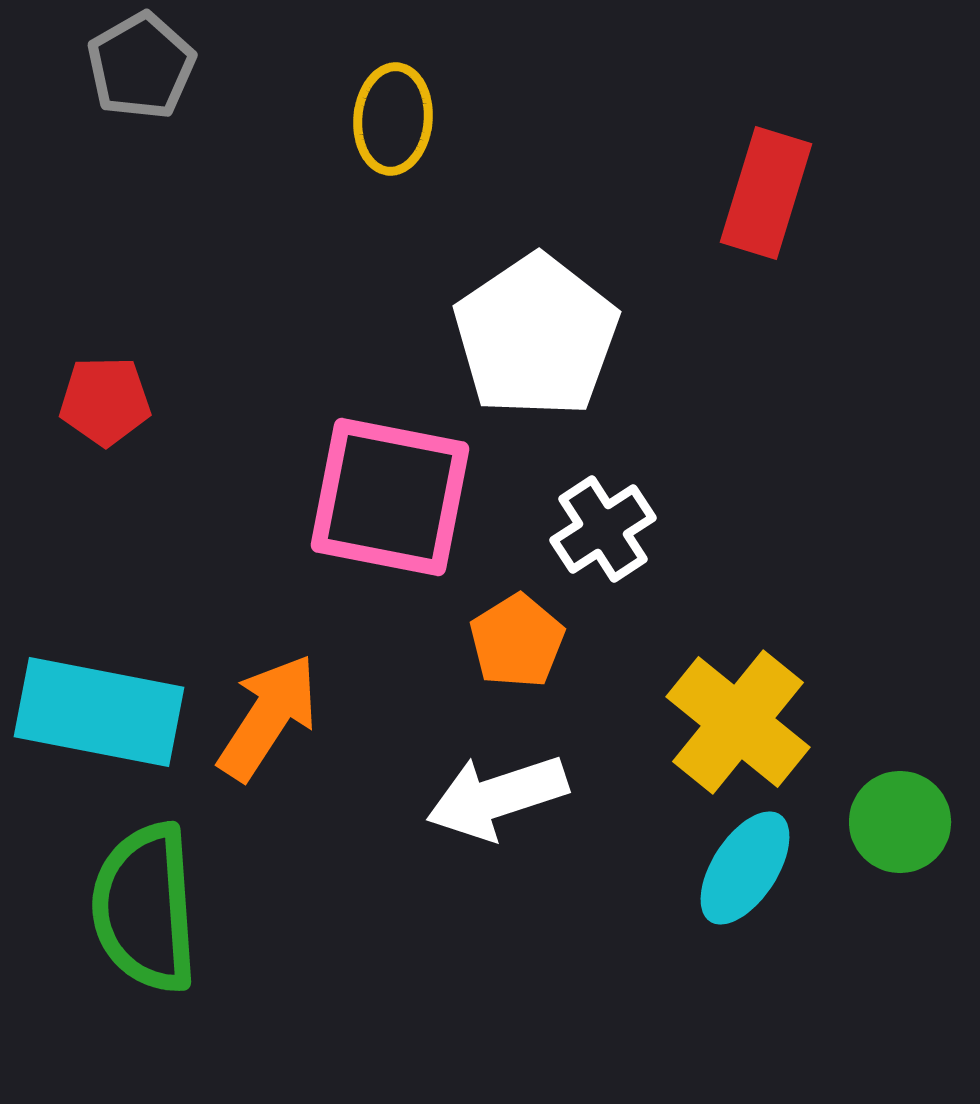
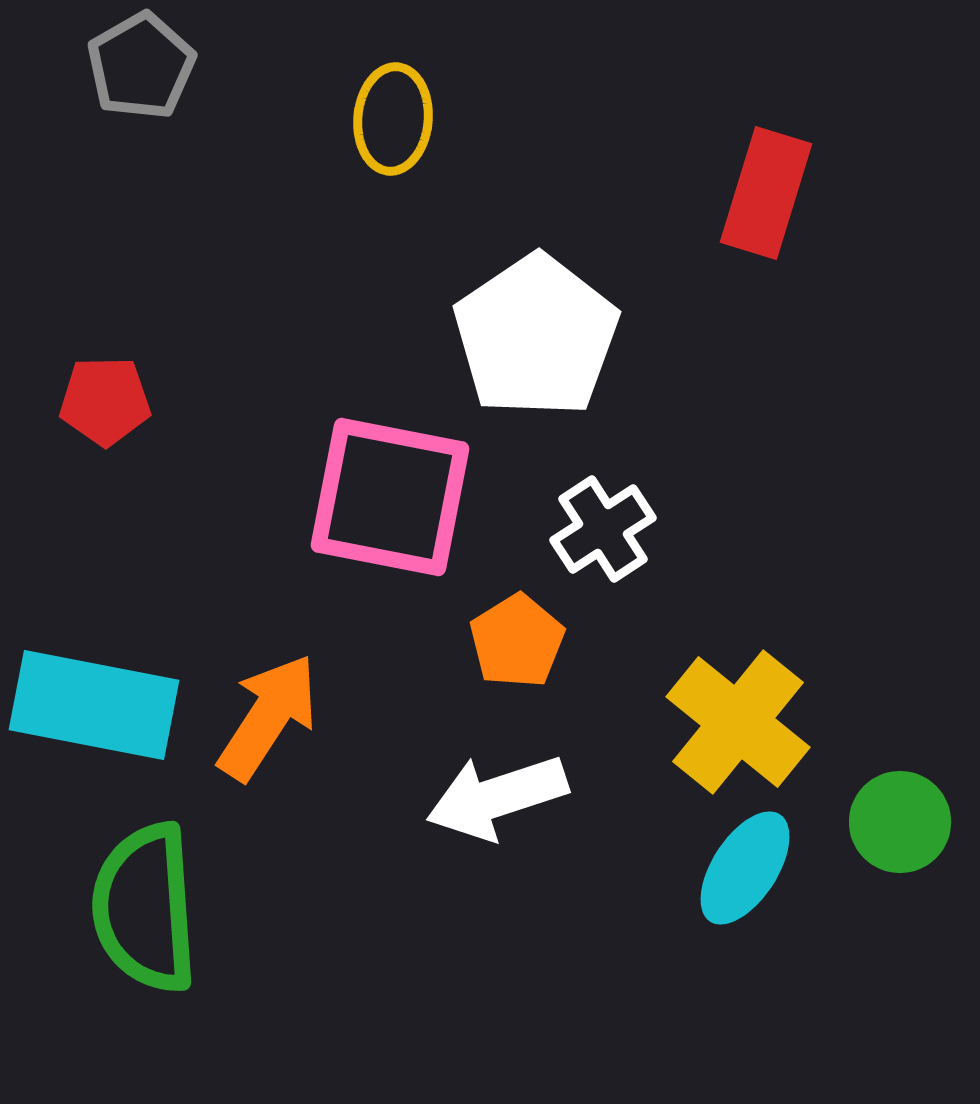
cyan rectangle: moved 5 px left, 7 px up
